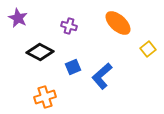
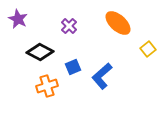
purple star: moved 1 px down
purple cross: rotated 28 degrees clockwise
orange cross: moved 2 px right, 11 px up
